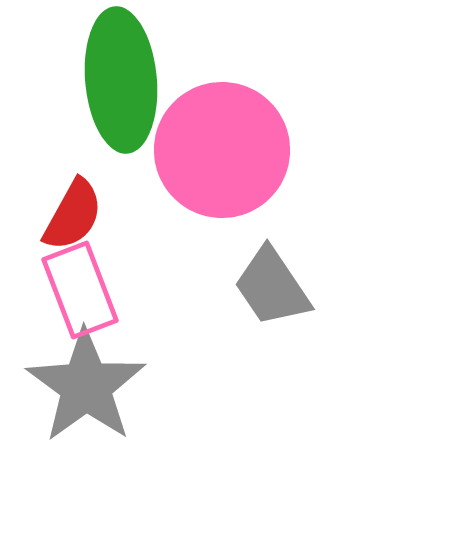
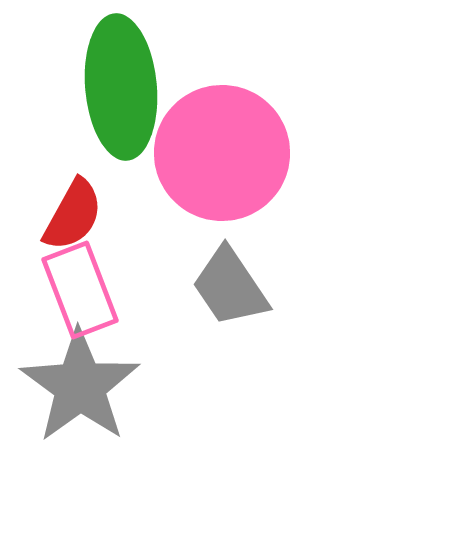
green ellipse: moved 7 px down
pink circle: moved 3 px down
gray trapezoid: moved 42 px left
gray star: moved 6 px left
